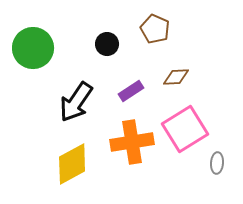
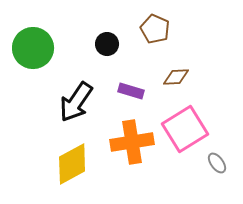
purple rectangle: rotated 50 degrees clockwise
gray ellipse: rotated 40 degrees counterclockwise
